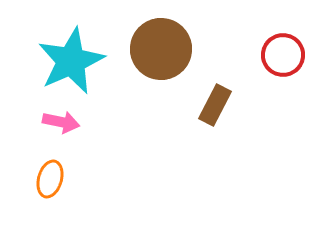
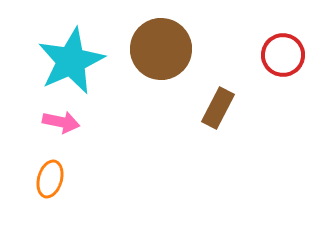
brown rectangle: moved 3 px right, 3 px down
